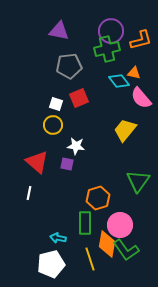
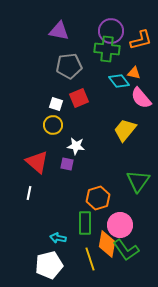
green cross: rotated 20 degrees clockwise
white pentagon: moved 2 px left, 1 px down
